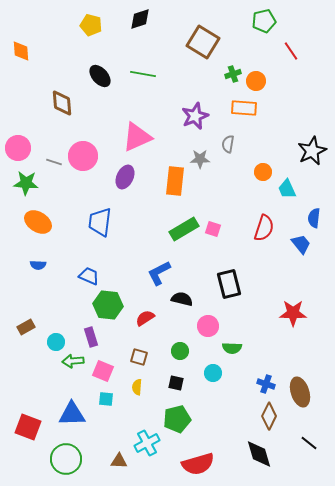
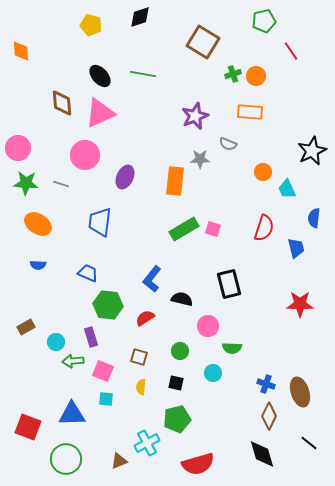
black diamond at (140, 19): moved 2 px up
orange circle at (256, 81): moved 5 px up
orange rectangle at (244, 108): moved 6 px right, 4 px down
pink triangle at (137, 137): moved 37 px left, 24 px up
gray semicircle at (228, 144): rotated 78 degrees counterclockwise
pink circle at (83, 156): moved 2 px right, 1 px up
gray line at (54, 162): moved 7 px right, 22 px down
orange ellipse at (38, 222): moved 2 px down
blue trapezoid at (301, 244): moved 5 px left, 4 px down; rotated 25 degrees clockwise
blue L-shape at (159, 273): moved 7 px left, 6 px down; rotated 24 degrees counterclockwise
blue trapezoid at (89, 276): moved 1 px left, 3 px up
red star at (293, 313): moved 7 px right, 9 px up
yellow semicircle at (137, 387): moved 4 px right
black diamond at (259, 454): moved 3 px right
brown triangle at (119, 461): rotated 24 degrees counterclockwise
